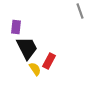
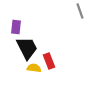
red rectangle: rotated 49 degrees counterclockwise
yellow semicircle: moved 1 px left, 1 px up; rotated 48 degrees counterclockwise
